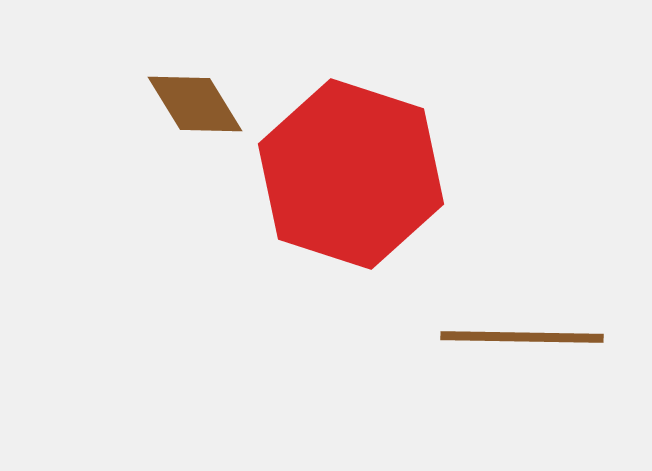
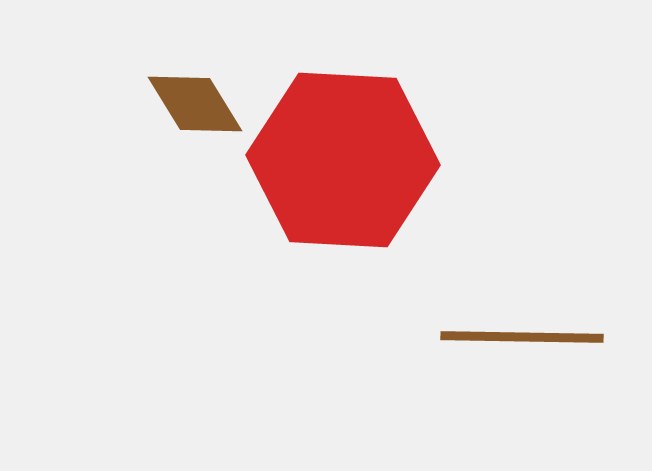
red hexagon: moved 8 px left, 14 px up; rotated 15 degrees counterclockwise
